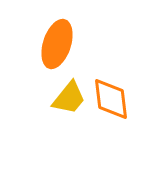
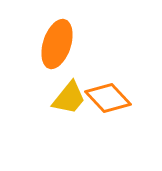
orange diamond: moved 3 px left, 1 px up; rotated 36 degrees counterclockwise
